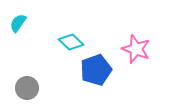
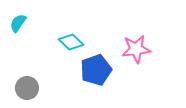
pink star: rotated 28 degrees counterclockwise
